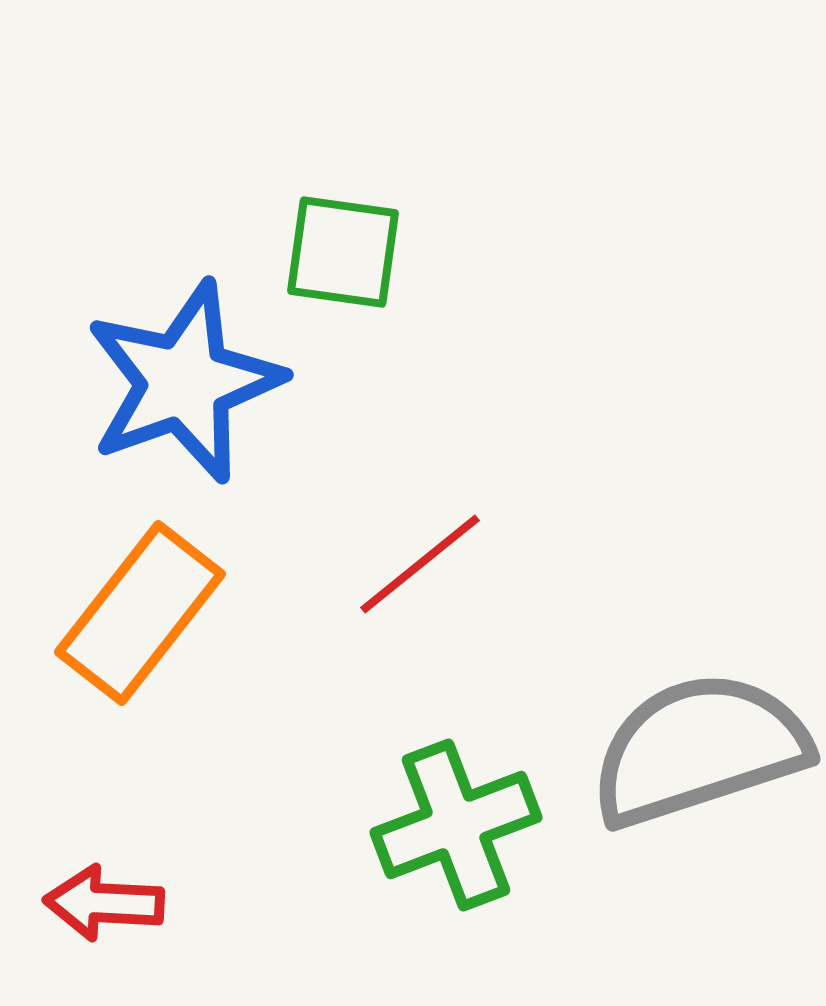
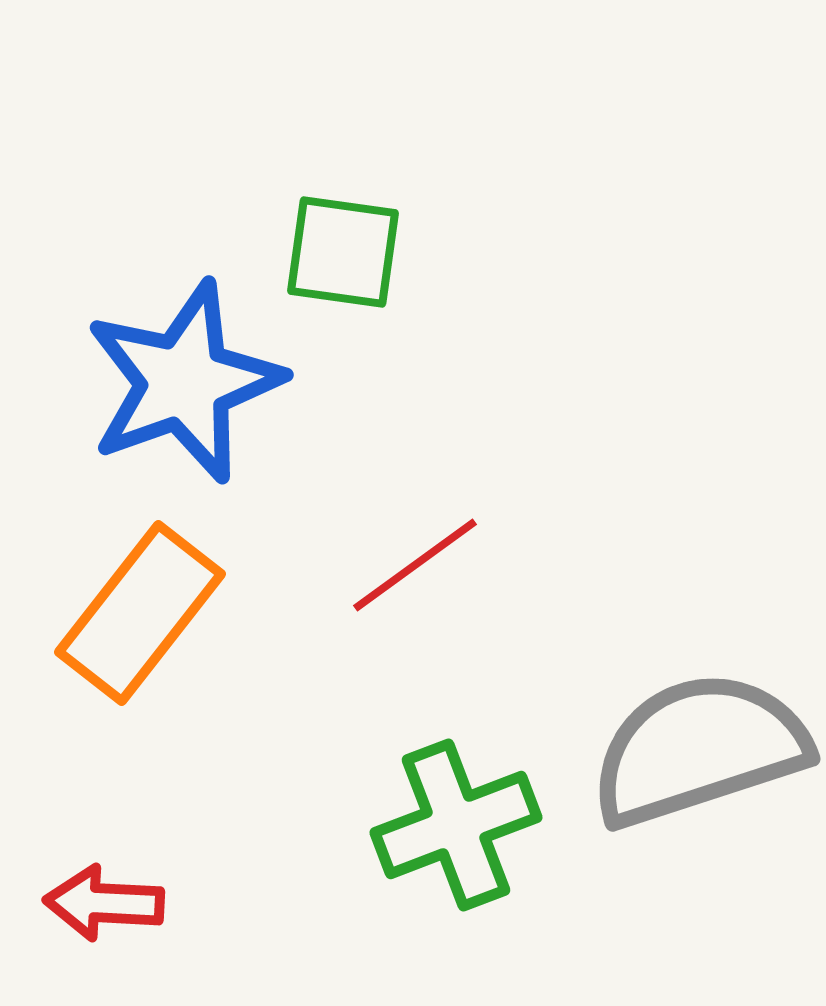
red line: moved 5 px left, 1 px down; rotated 3 degrees clockwise
